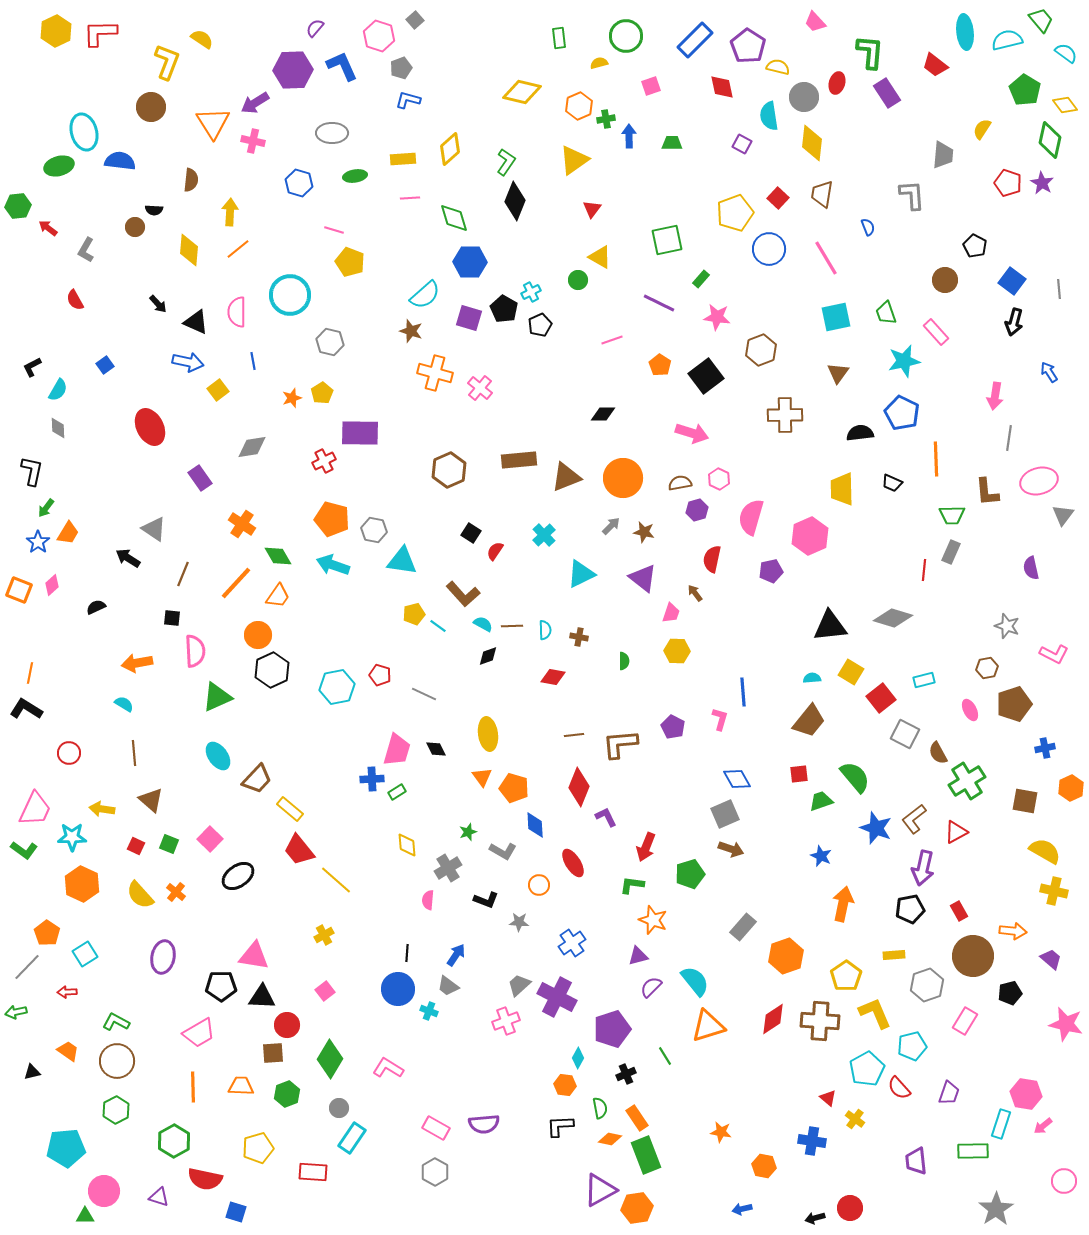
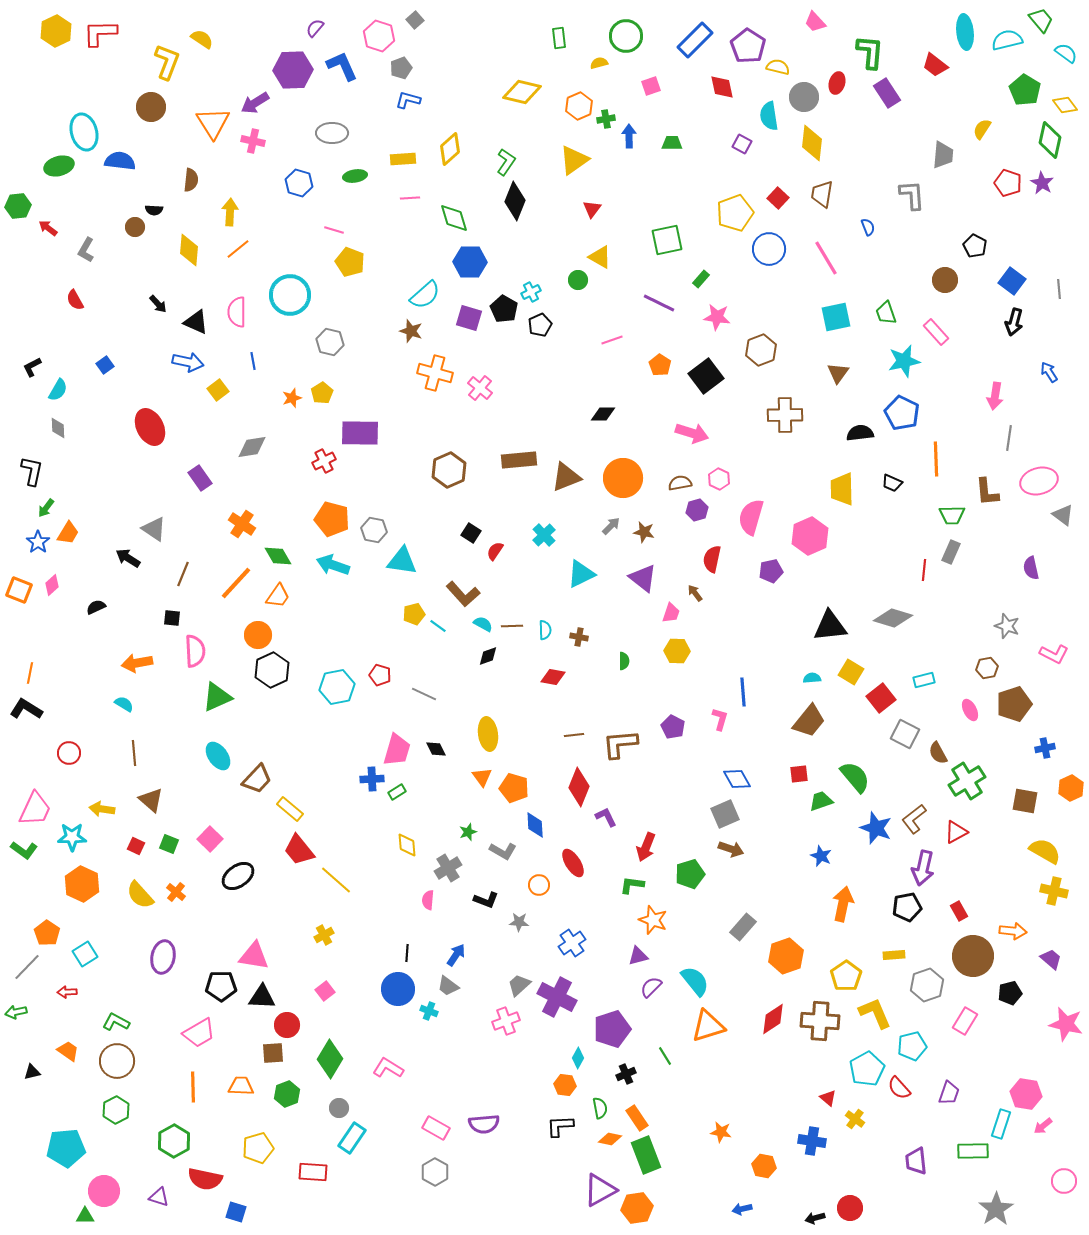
gray triangle at (1063, 515): rotated 30 degrees counterclockwise
black pentagon at (910, 909): moved 3 px left, 2 px up
